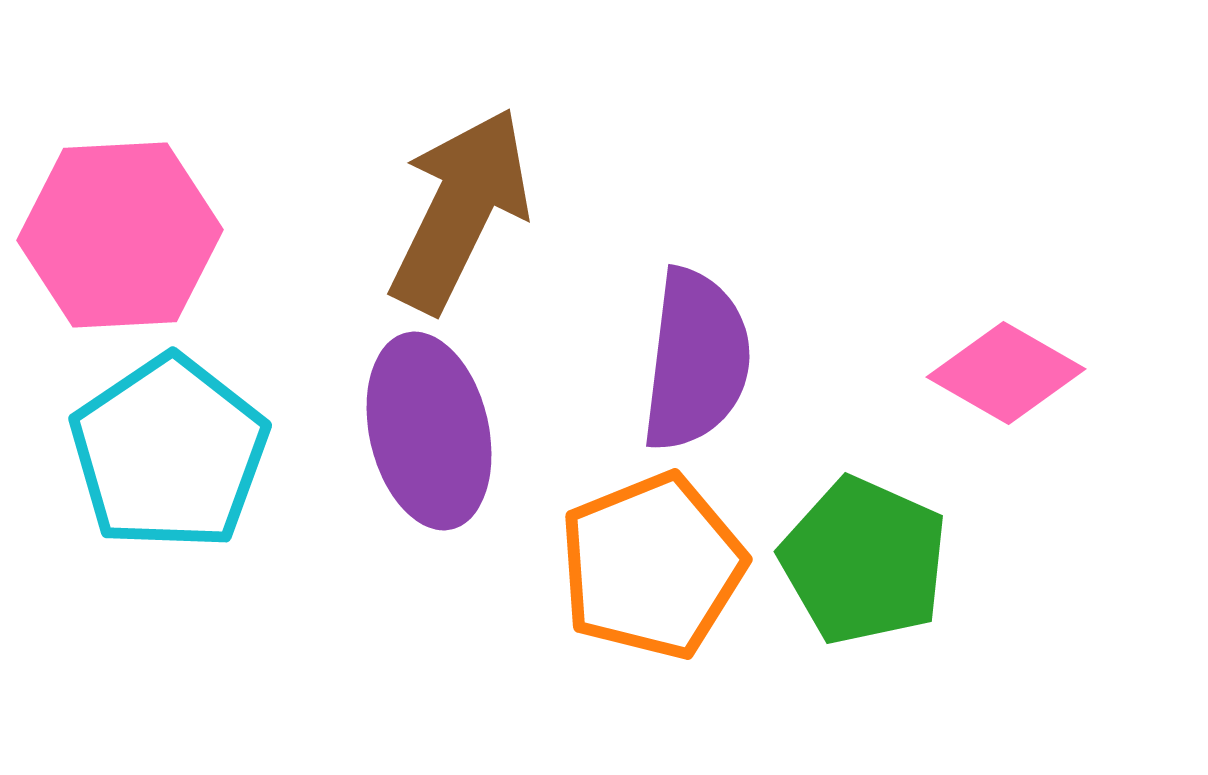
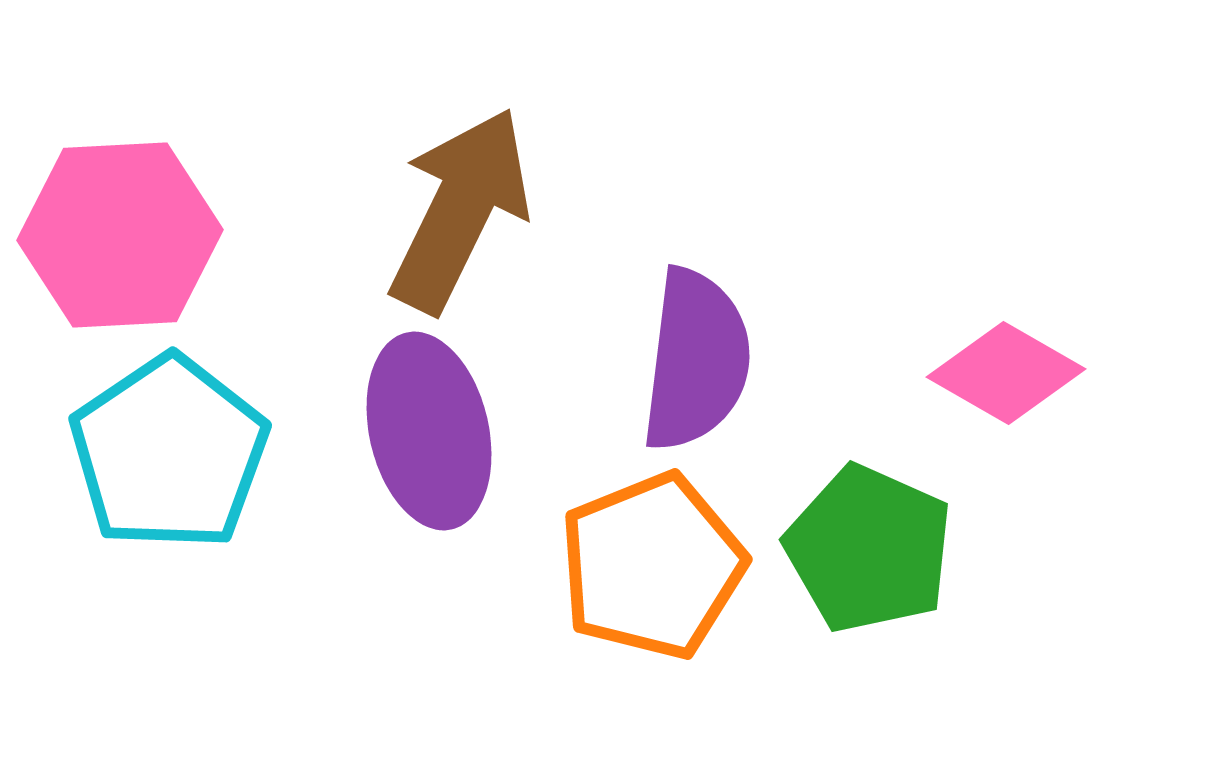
green pentagon: moved 5 px right, 12 px up
